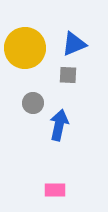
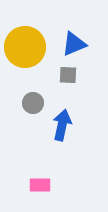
yellow circle: moved 1 px up
blue arrow: moved 3 px right
pink rectangle: moved 15 px left, 5 px up
